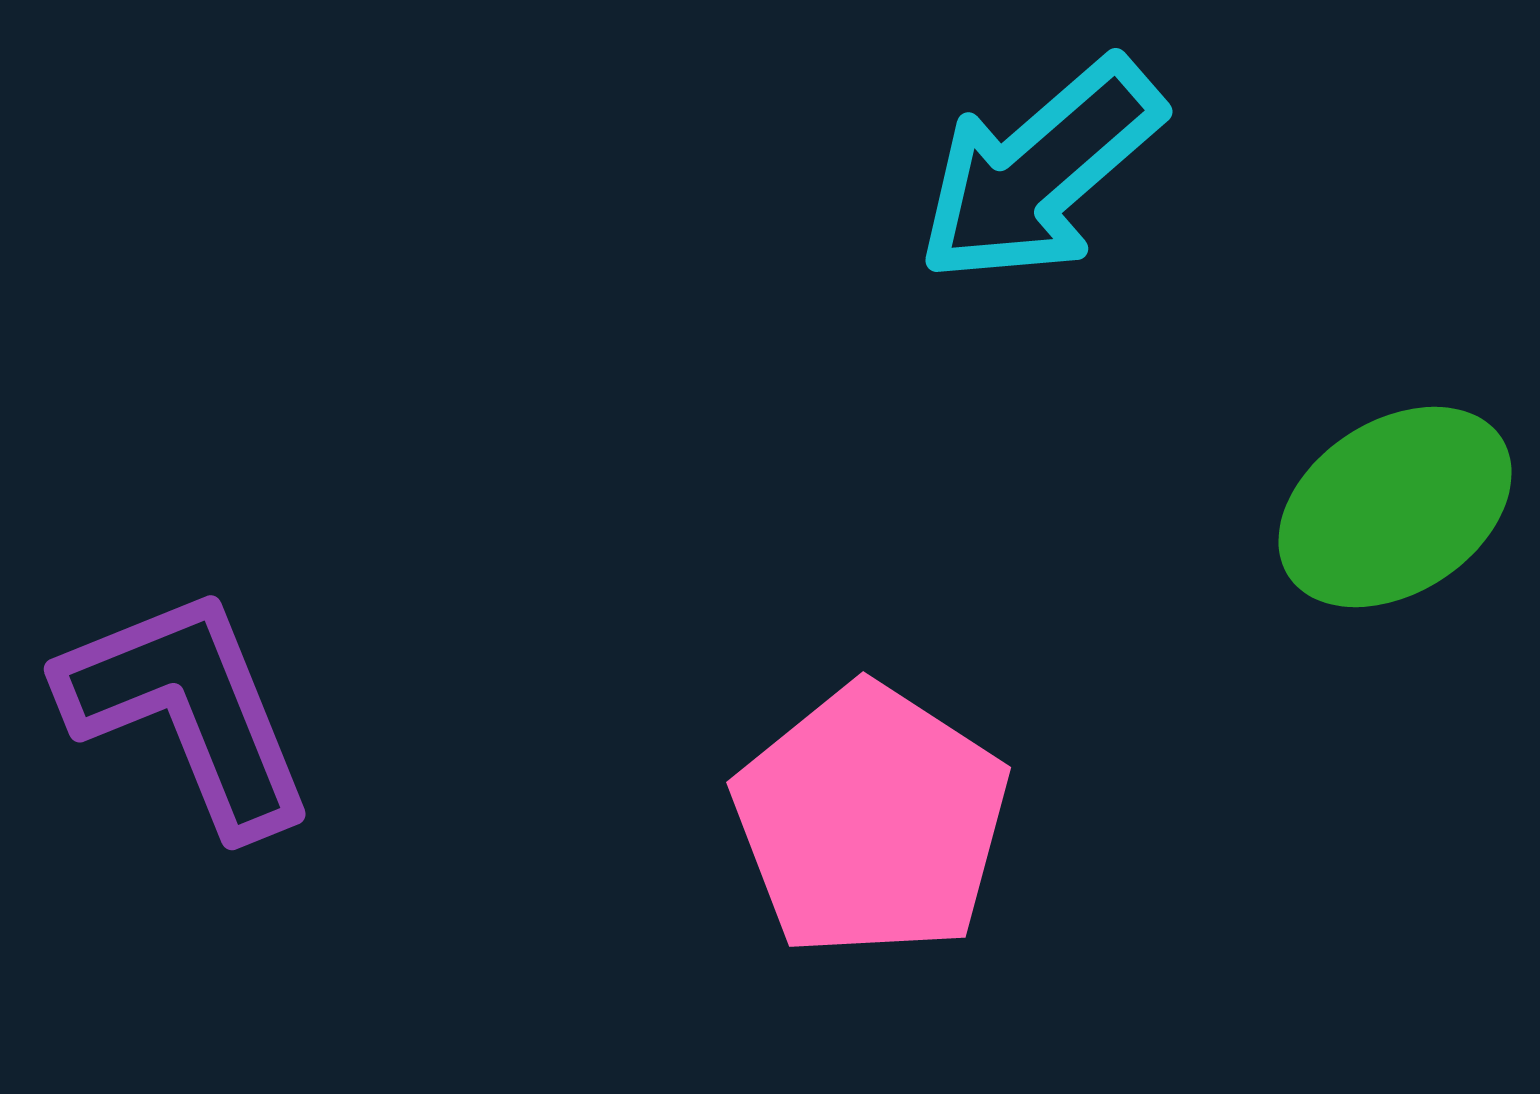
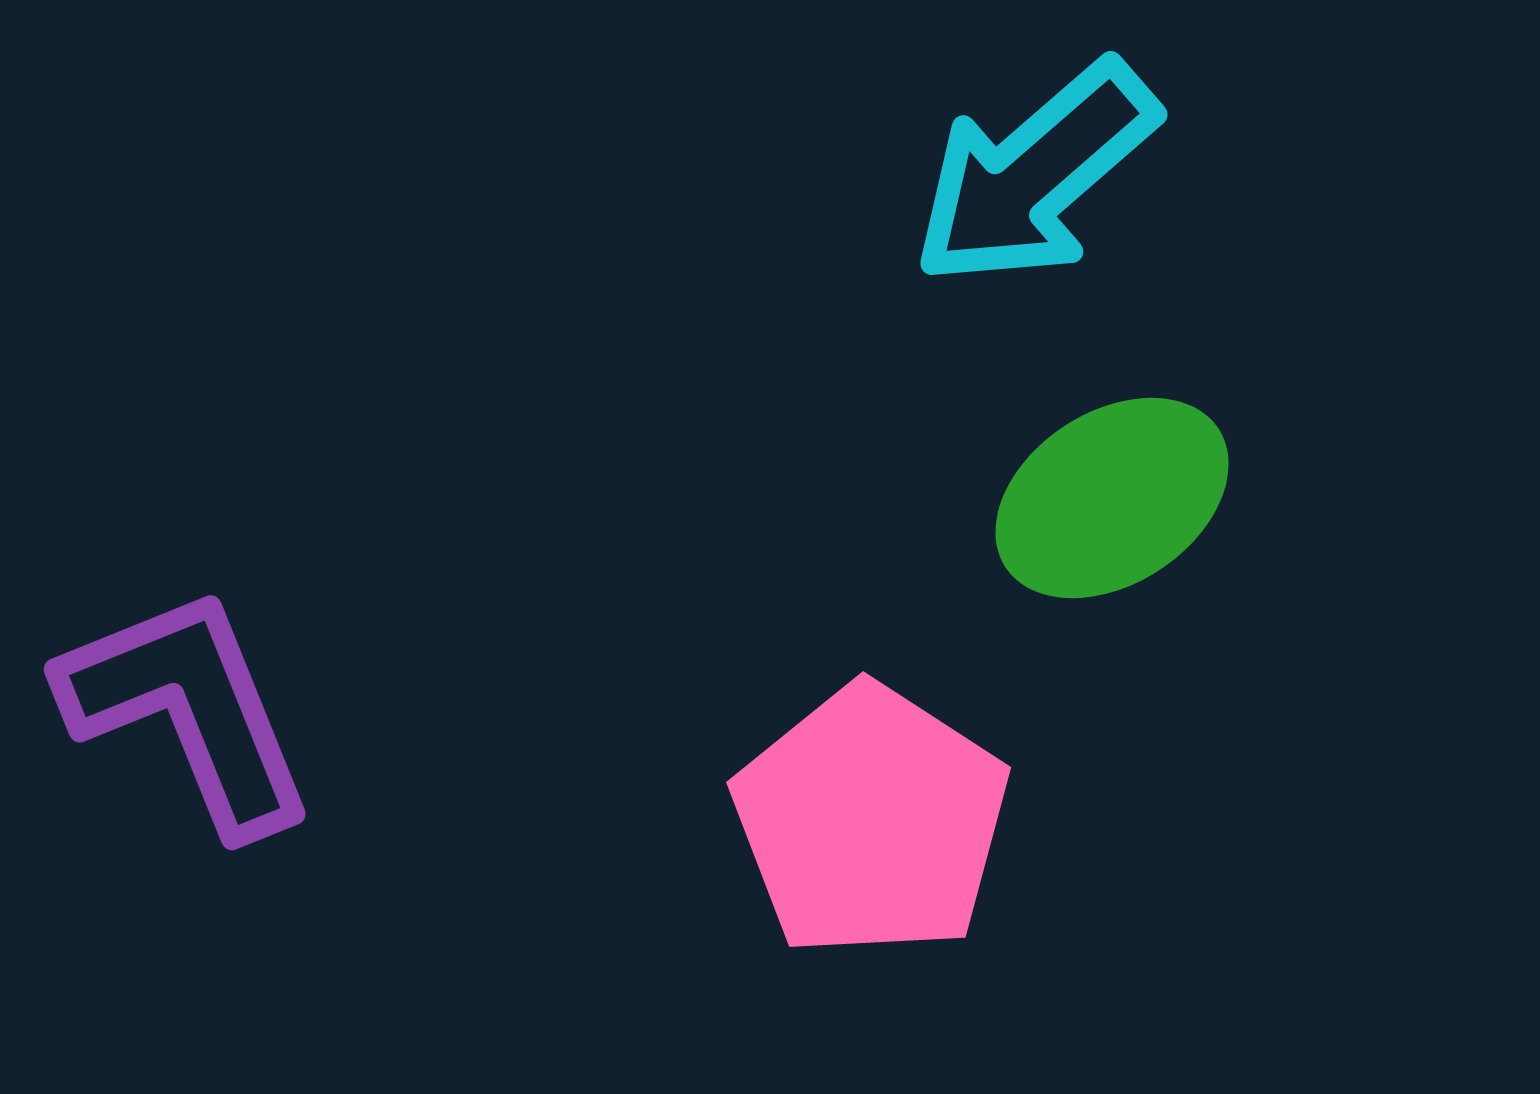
cyan arrow: moved 5 px left, 3 px down
green ellipse: moved 283 px left, 9 px up
